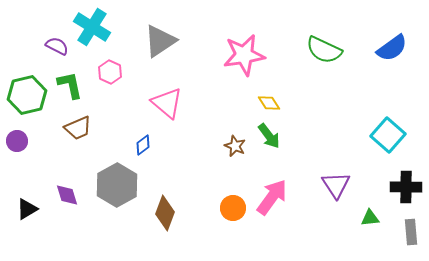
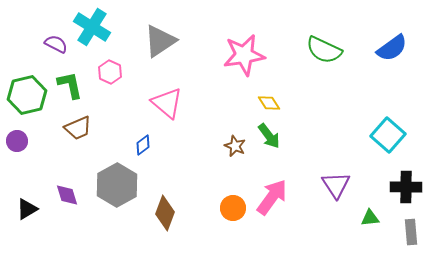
purple semicircle: moved 1 px left, 2 px up
